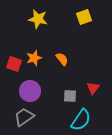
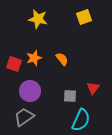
cyan semicircle: rotated 10 degrees counterclockwise
